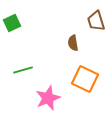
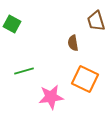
green square: moved 1 px down; rotated 36 degrees counterclockwise
green line: moved 1 px right, 1 px down
pink star: moved 3 px right, 1 px up; rotated 15 degrees clockwise
